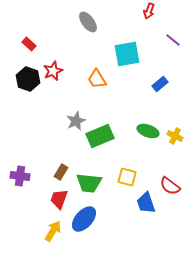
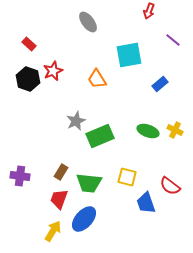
cyan square: moved 2 px right, 1 px down
yellow cross: moved 6 px up
